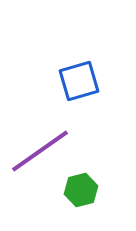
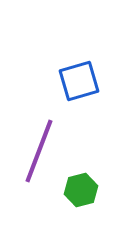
purple line: moved 1 px left; rotated 34 degrees counterclockwise
